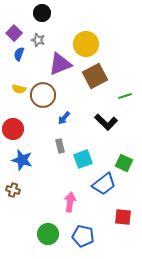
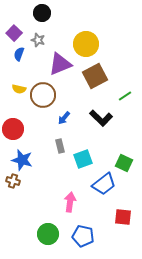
green line: rotated 16 degrees counterclockwise
black L-shape: moved 5 px left, 4 px up
brown cross: moved 9 px up
